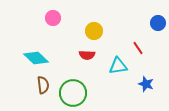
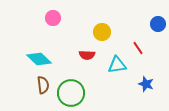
blue circle: moved 1 px down
yellow circle: moved 8 px right, 1 px down
cyan diamond: moved 3 px right, 1 px down
cyan triangle: moved 1 px left, 1 px up
green circle: moved 2 px left
